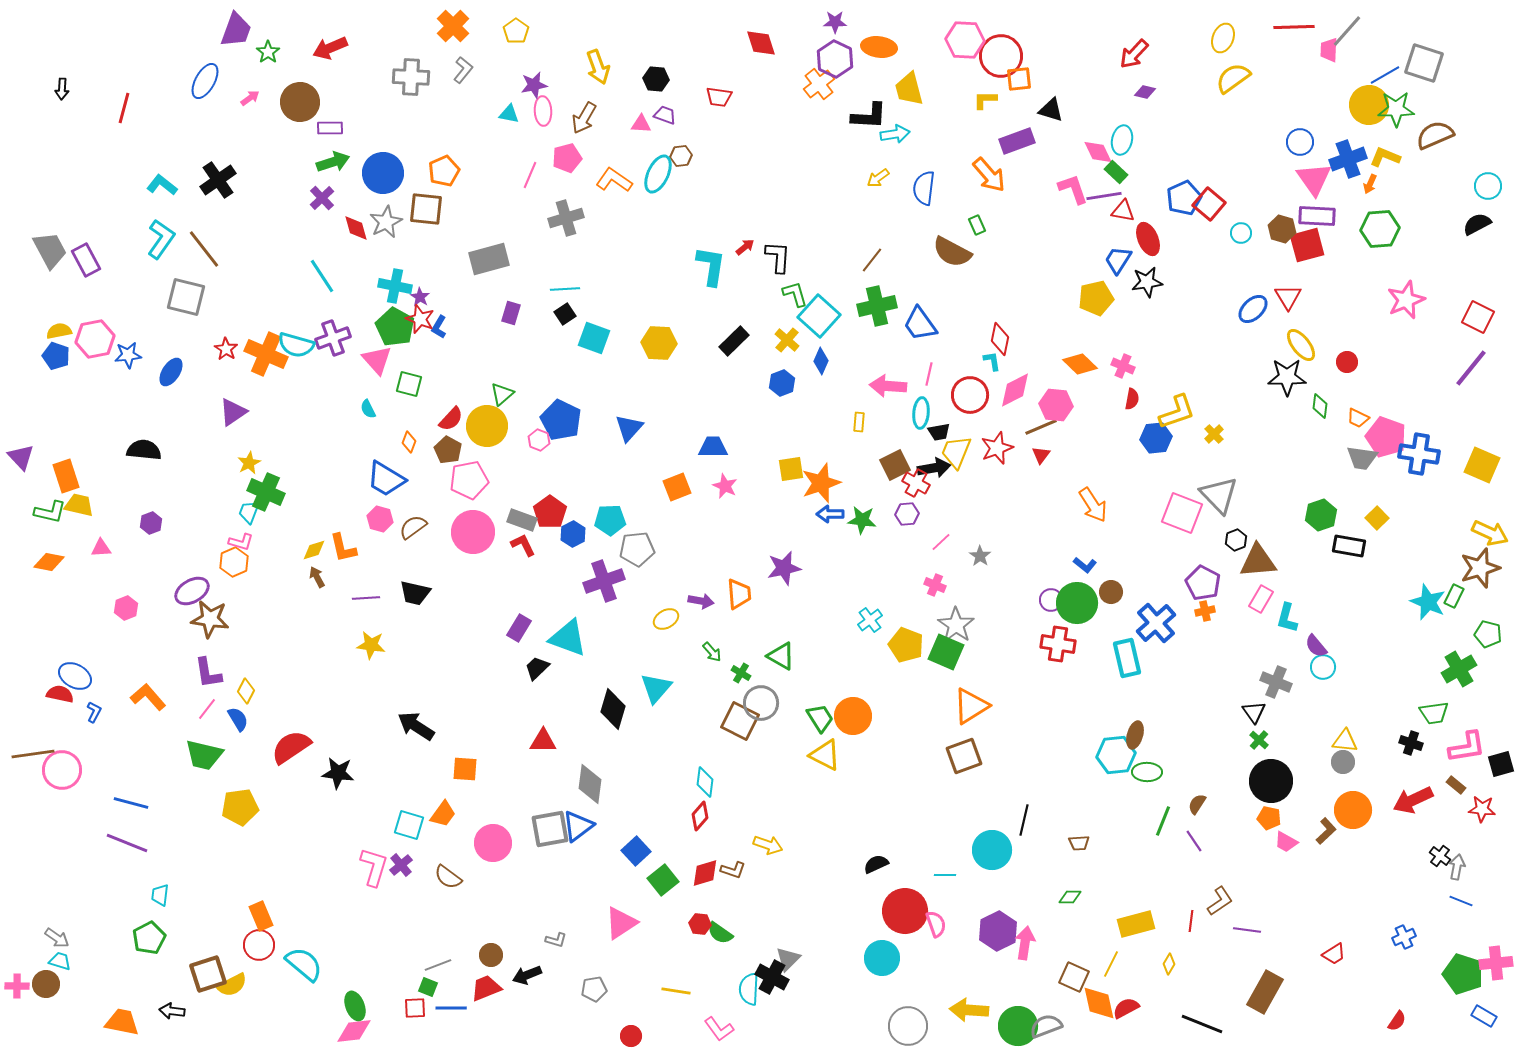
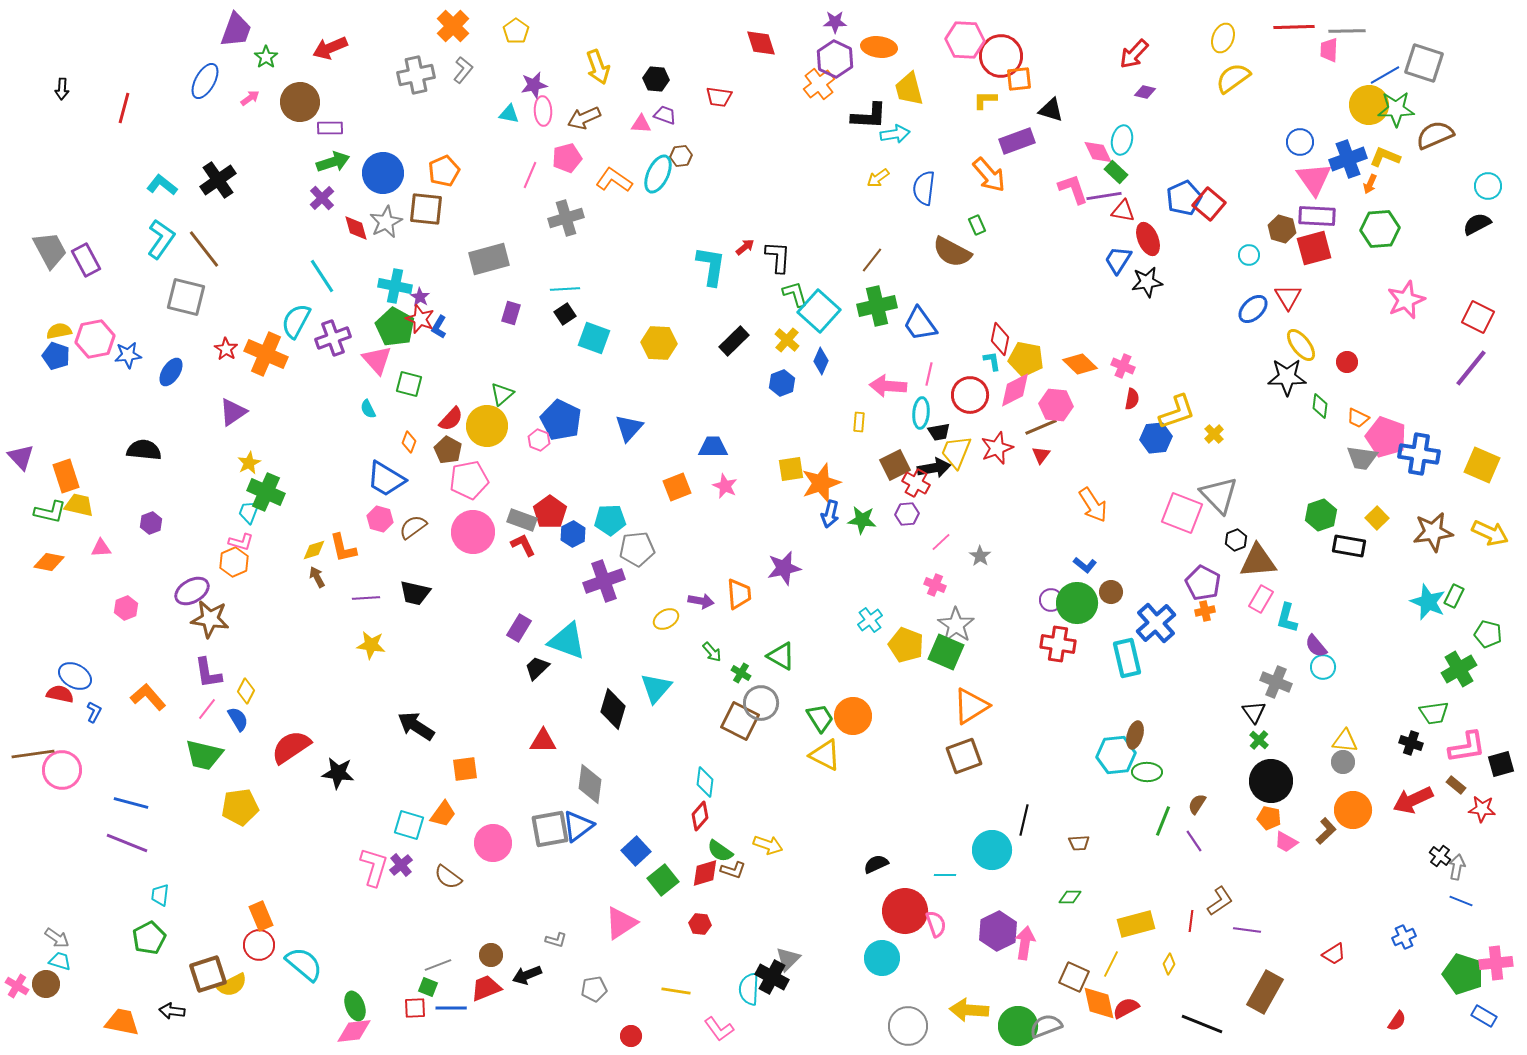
gray line at (1347, 31): rotated 48 degrees clockwise
green star at (268, 52): moved 2 px left, 5 px down
gray cross at (411, 77): moved 5 px right, 2 px up; rotated 15 degrees counterclockwise
brown arrow at (584, 118): rotated 36 degrees clockwise
cyan circle at (1241, 233): moved 8 px right, 22 px down
red square at (1307, 245): moved 7 px right, 3 px down
yellow pentagon at (1096, 298): moved 70 px left, 61 px down; rotated 24 degrees clockwise
cyan square at (819, 316): moved 5 px up
cyan semicircle at (296, 345): moved 24 px up; rotated 102 degrees clockwise
blue arrow at (830, 514): rotated 76 degrees counterclockwise
brown star at (1480, 568): moved 47 px left, 36 px up; rotated 9 degrees clockwise
cyan triangle at (568, 638): moved 1 px left, 3 px down
orange square at (465, 769): rotated 12 degrees counterclockwise
green semicircle at (720, 933): moved 82 px up
pink cross at (17, 986): rotated 30 degrees clockwise
